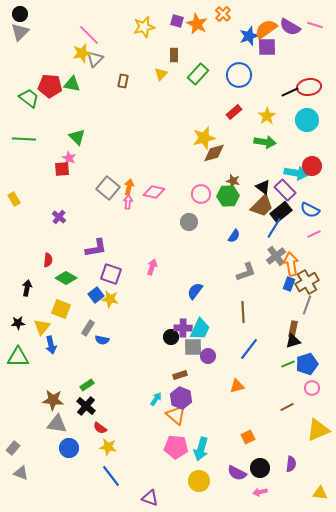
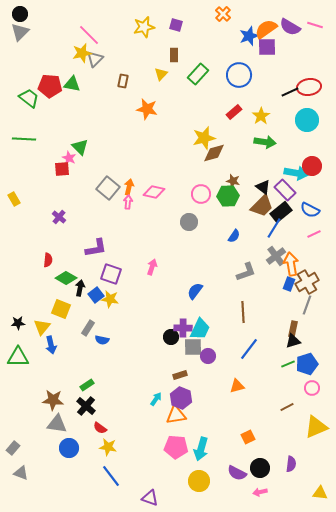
purple square at (177, 21): moved 1 px left, 4 px down
orange star at (197, 24): moved 50 px left, 85 px down; rotated 15 degrees counterclockwise
yellow star at (267, 116): moved 6 px left
green triangle at (77, 137): moved 3 px right, 10 px down
black arrow at (27, 288): moved 53 px right
orange triangle at (176, 415): rotated 50 degrees counterclockwise
yellow triangle at (318, 430): moved 2 px left, 3 px up
